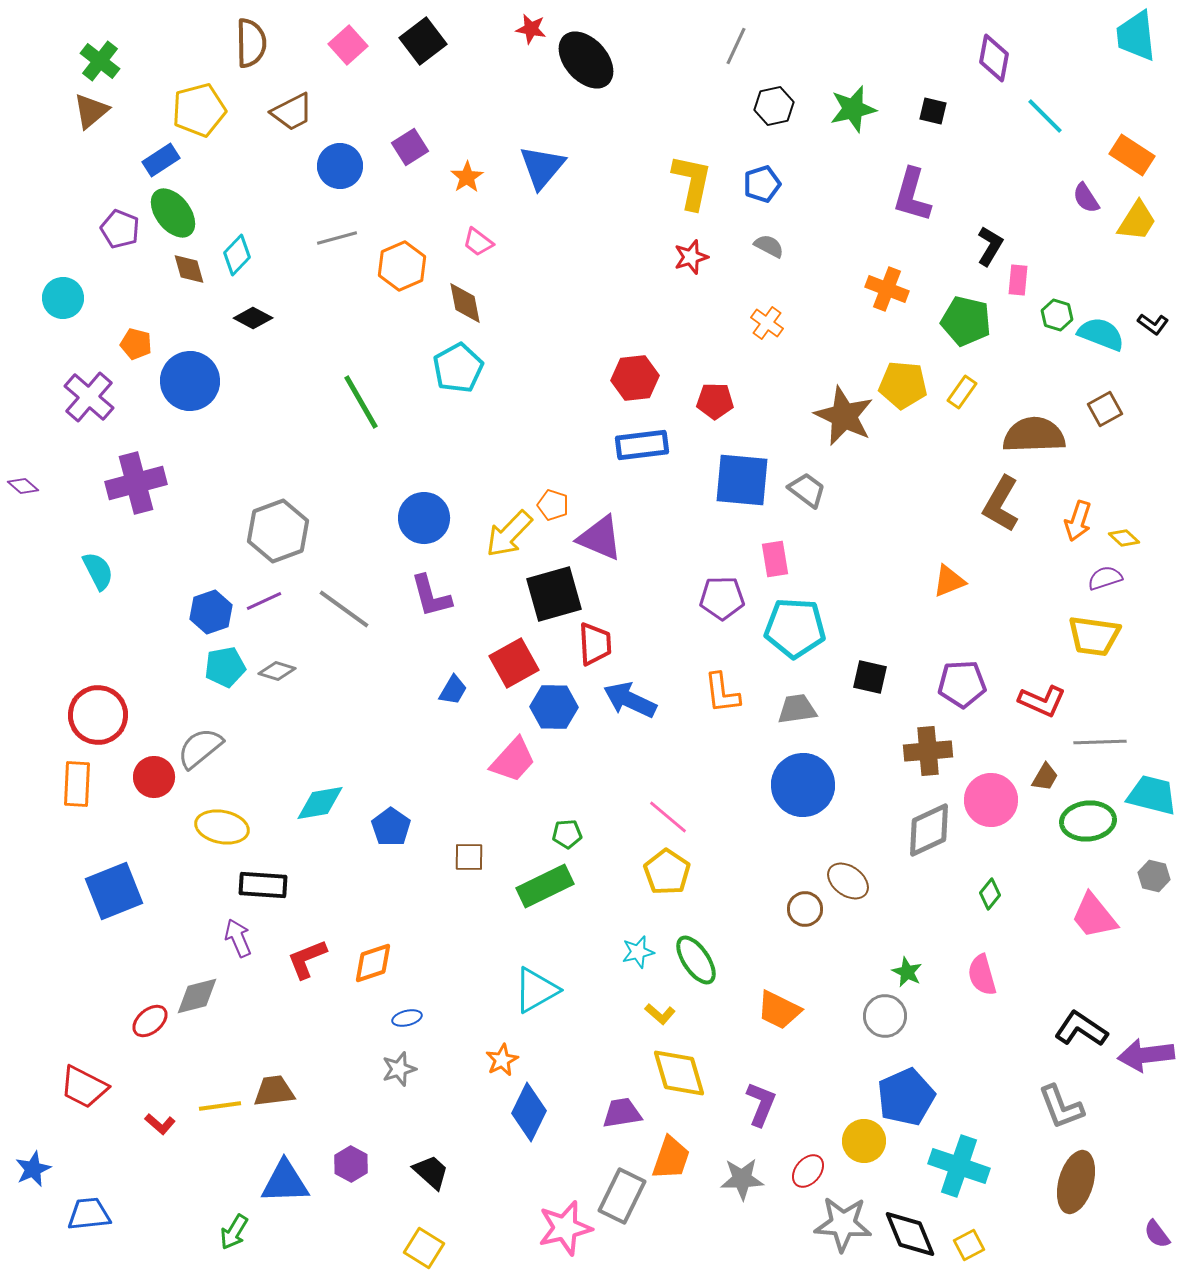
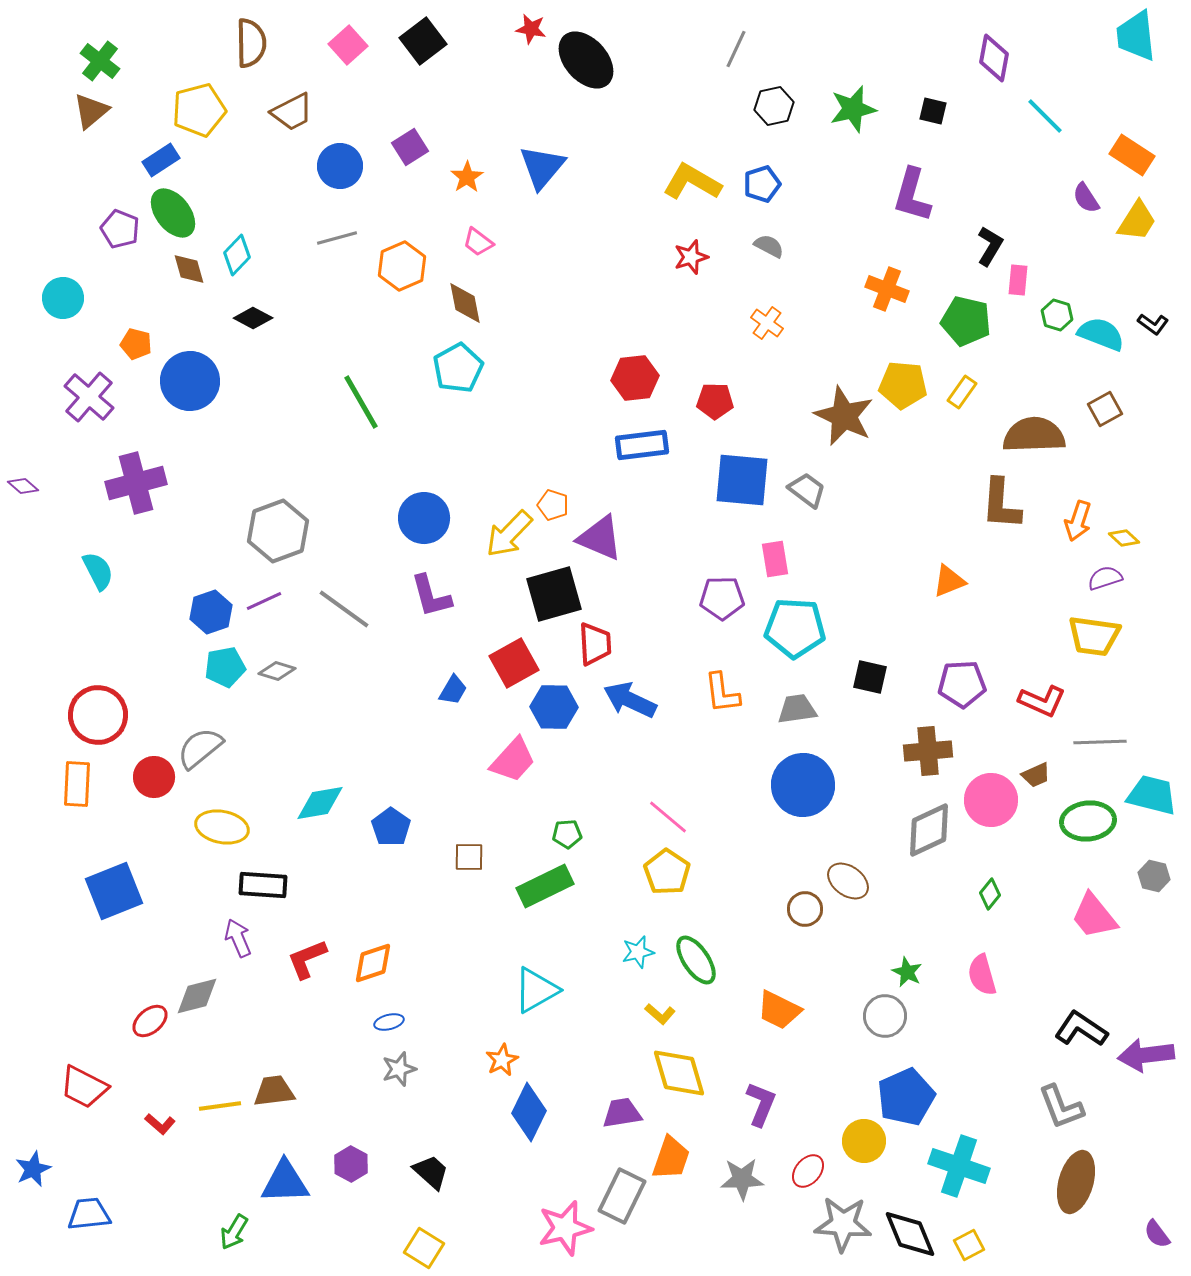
gray line at (736, 46): moved 3 px down
yellow L-shape at (692, 182): rotated 72 degrees counterclockwise
brown L-shape at (1001, 504): rotated 26 degrees counterclockwise
brown trapezoid at (1045, 777): moved 9 px left, 2 px up; rotated 36 degrees clockwise
blue ellipse at (407, 1018): moved 18 px left, 4 px down
